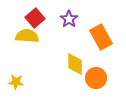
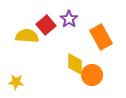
red square: moved 11 px right, 7 px down
orange circle: moved 4 px left, 3 px up
